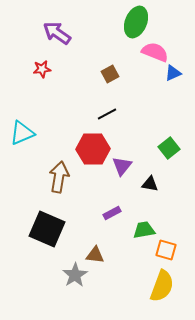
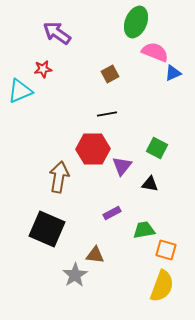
red star: moved 1 px right
black line: rotated 18 degrees clockwise
cyan triangle: moved 2 px left, 42 px up
green square: moved 12 px left; rotated 25 degrees counterclockwise
